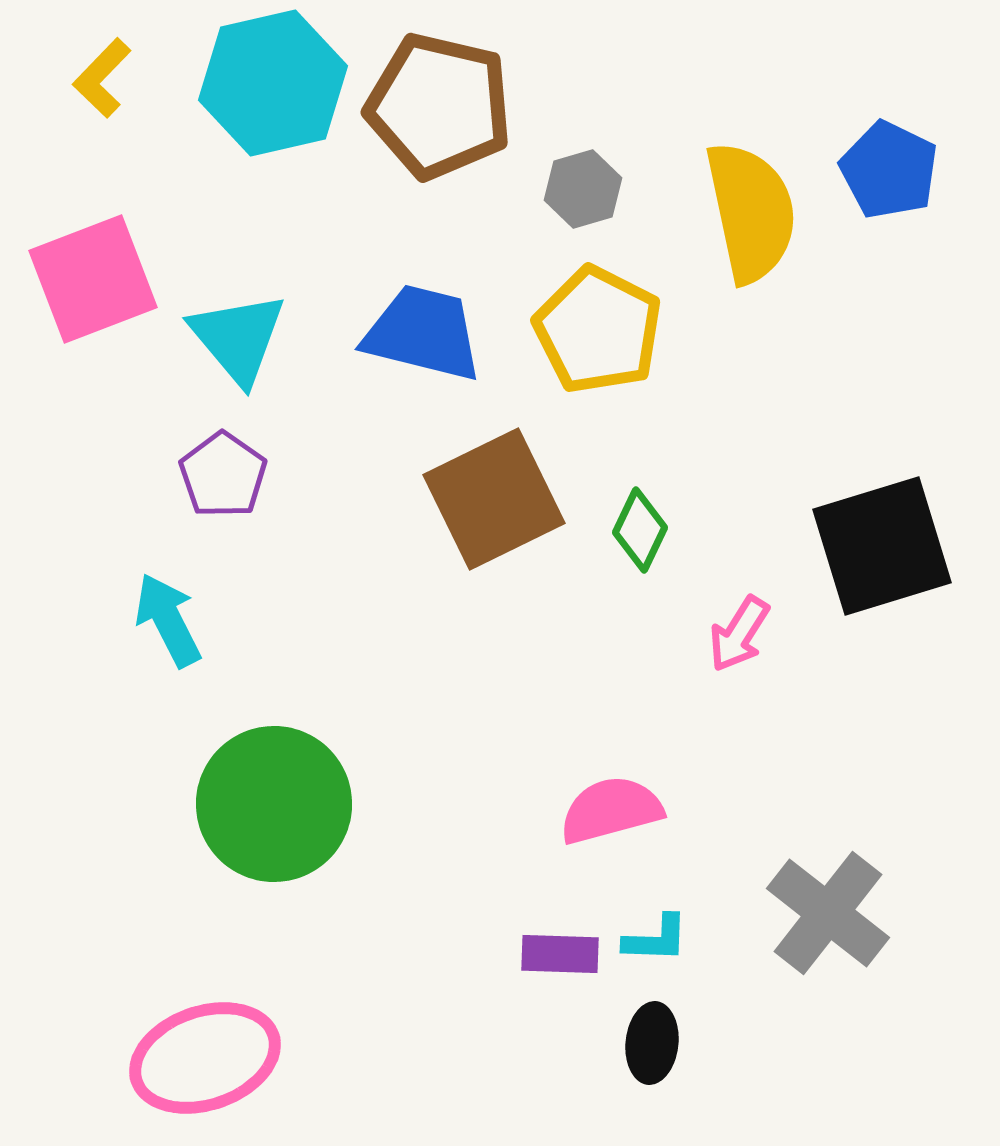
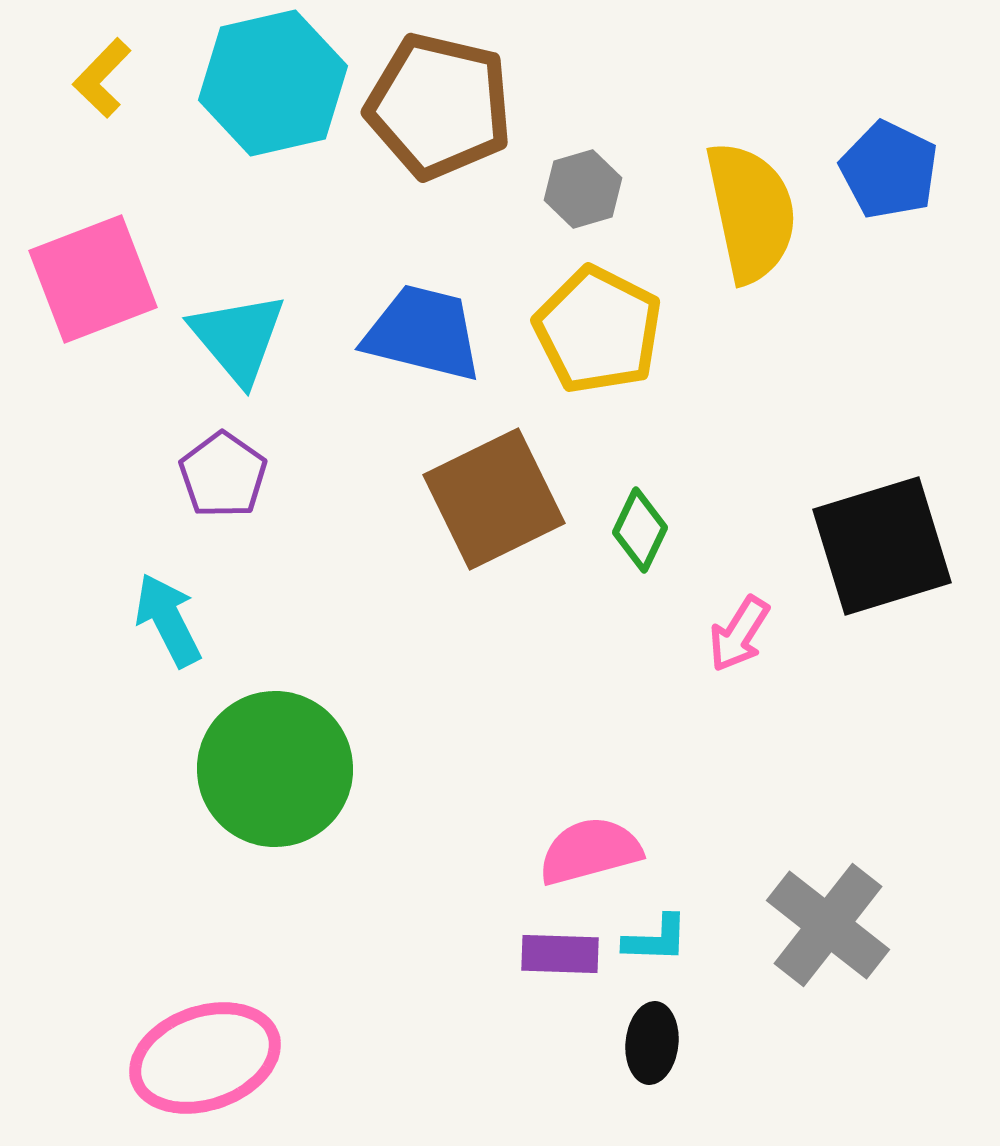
green circle: moved 1 px right, 35 px up
pink semicircle: moved 21 px left, 41 px down
gray cross: moved 12 px down
